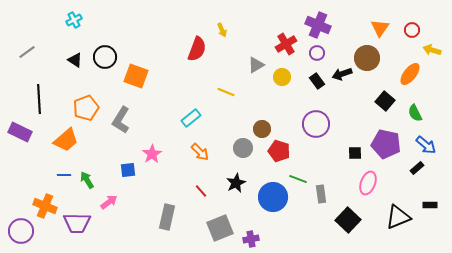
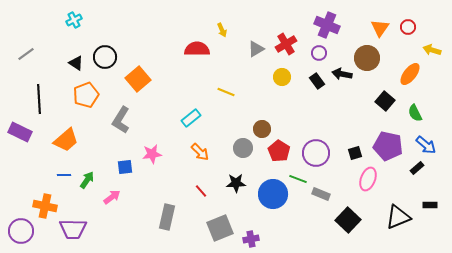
purple cross at (318, 25): moved 9 px right
red circle at (412, 30): moved 4 px left, 3 px up
red semicircle at (197, 49): rotated 110 degrees counterclockwise
gray line at (27, 52): moved 1 px left, 2 px down
purple circle at (317, 53): moved 2 px right
black triangle at (75, 60): moved 1 px right, 3 px down
gray triangle at (256, 65): moved 16 px up
black arrow at (342, 74): rotated 30 degrees clockwise
orange square at (136, 76): moved 2 px right, 3 px down; rotated 30 degrees clockwise
orange pentagon at (86, 108): moved 13 px up
purple circle at (316, 124): moved 29 px down
purple pentagon at (386, 144): moved 2 px right, 2 px down
red pentagon at (279, 151): rotated 15 degrees clockwise
black square at (355, 153): rotated 16 degrees counterclockwise
pink star at (152, 154): rotated 24 degrees clockwise
blue square at (128, 170): moved 3 px left, 3 px up
green arrow at (87, 180): rotated 66 degrees clockwise
black star at (236, 183): rotated 24 degrees clockwise
pink ellipse at (368, 183): moved 4 px up
gray rectangle at (321, 194): rotated 60 degrees counterclockwise
blue circle at (273, 197): moved 3 px up
pink arrow at (109, 202): moved 3 px right, 5 px up
orange cross at (45, 206): rotated 10 degrees counterclockwise
purple trapezoid at (77, 223): moved 4 px left, 6 px down
